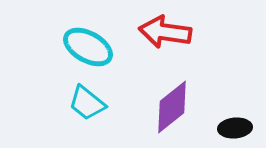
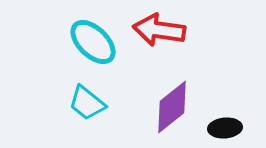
red arrow: moved 6 px left, 2 px up
cyan ellipse: moved 5 px right, 5 px up; rotated 15 degrees clockwise
black ellipse: moved 10 px left
